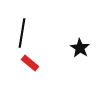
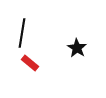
black star: moved 3 px left
